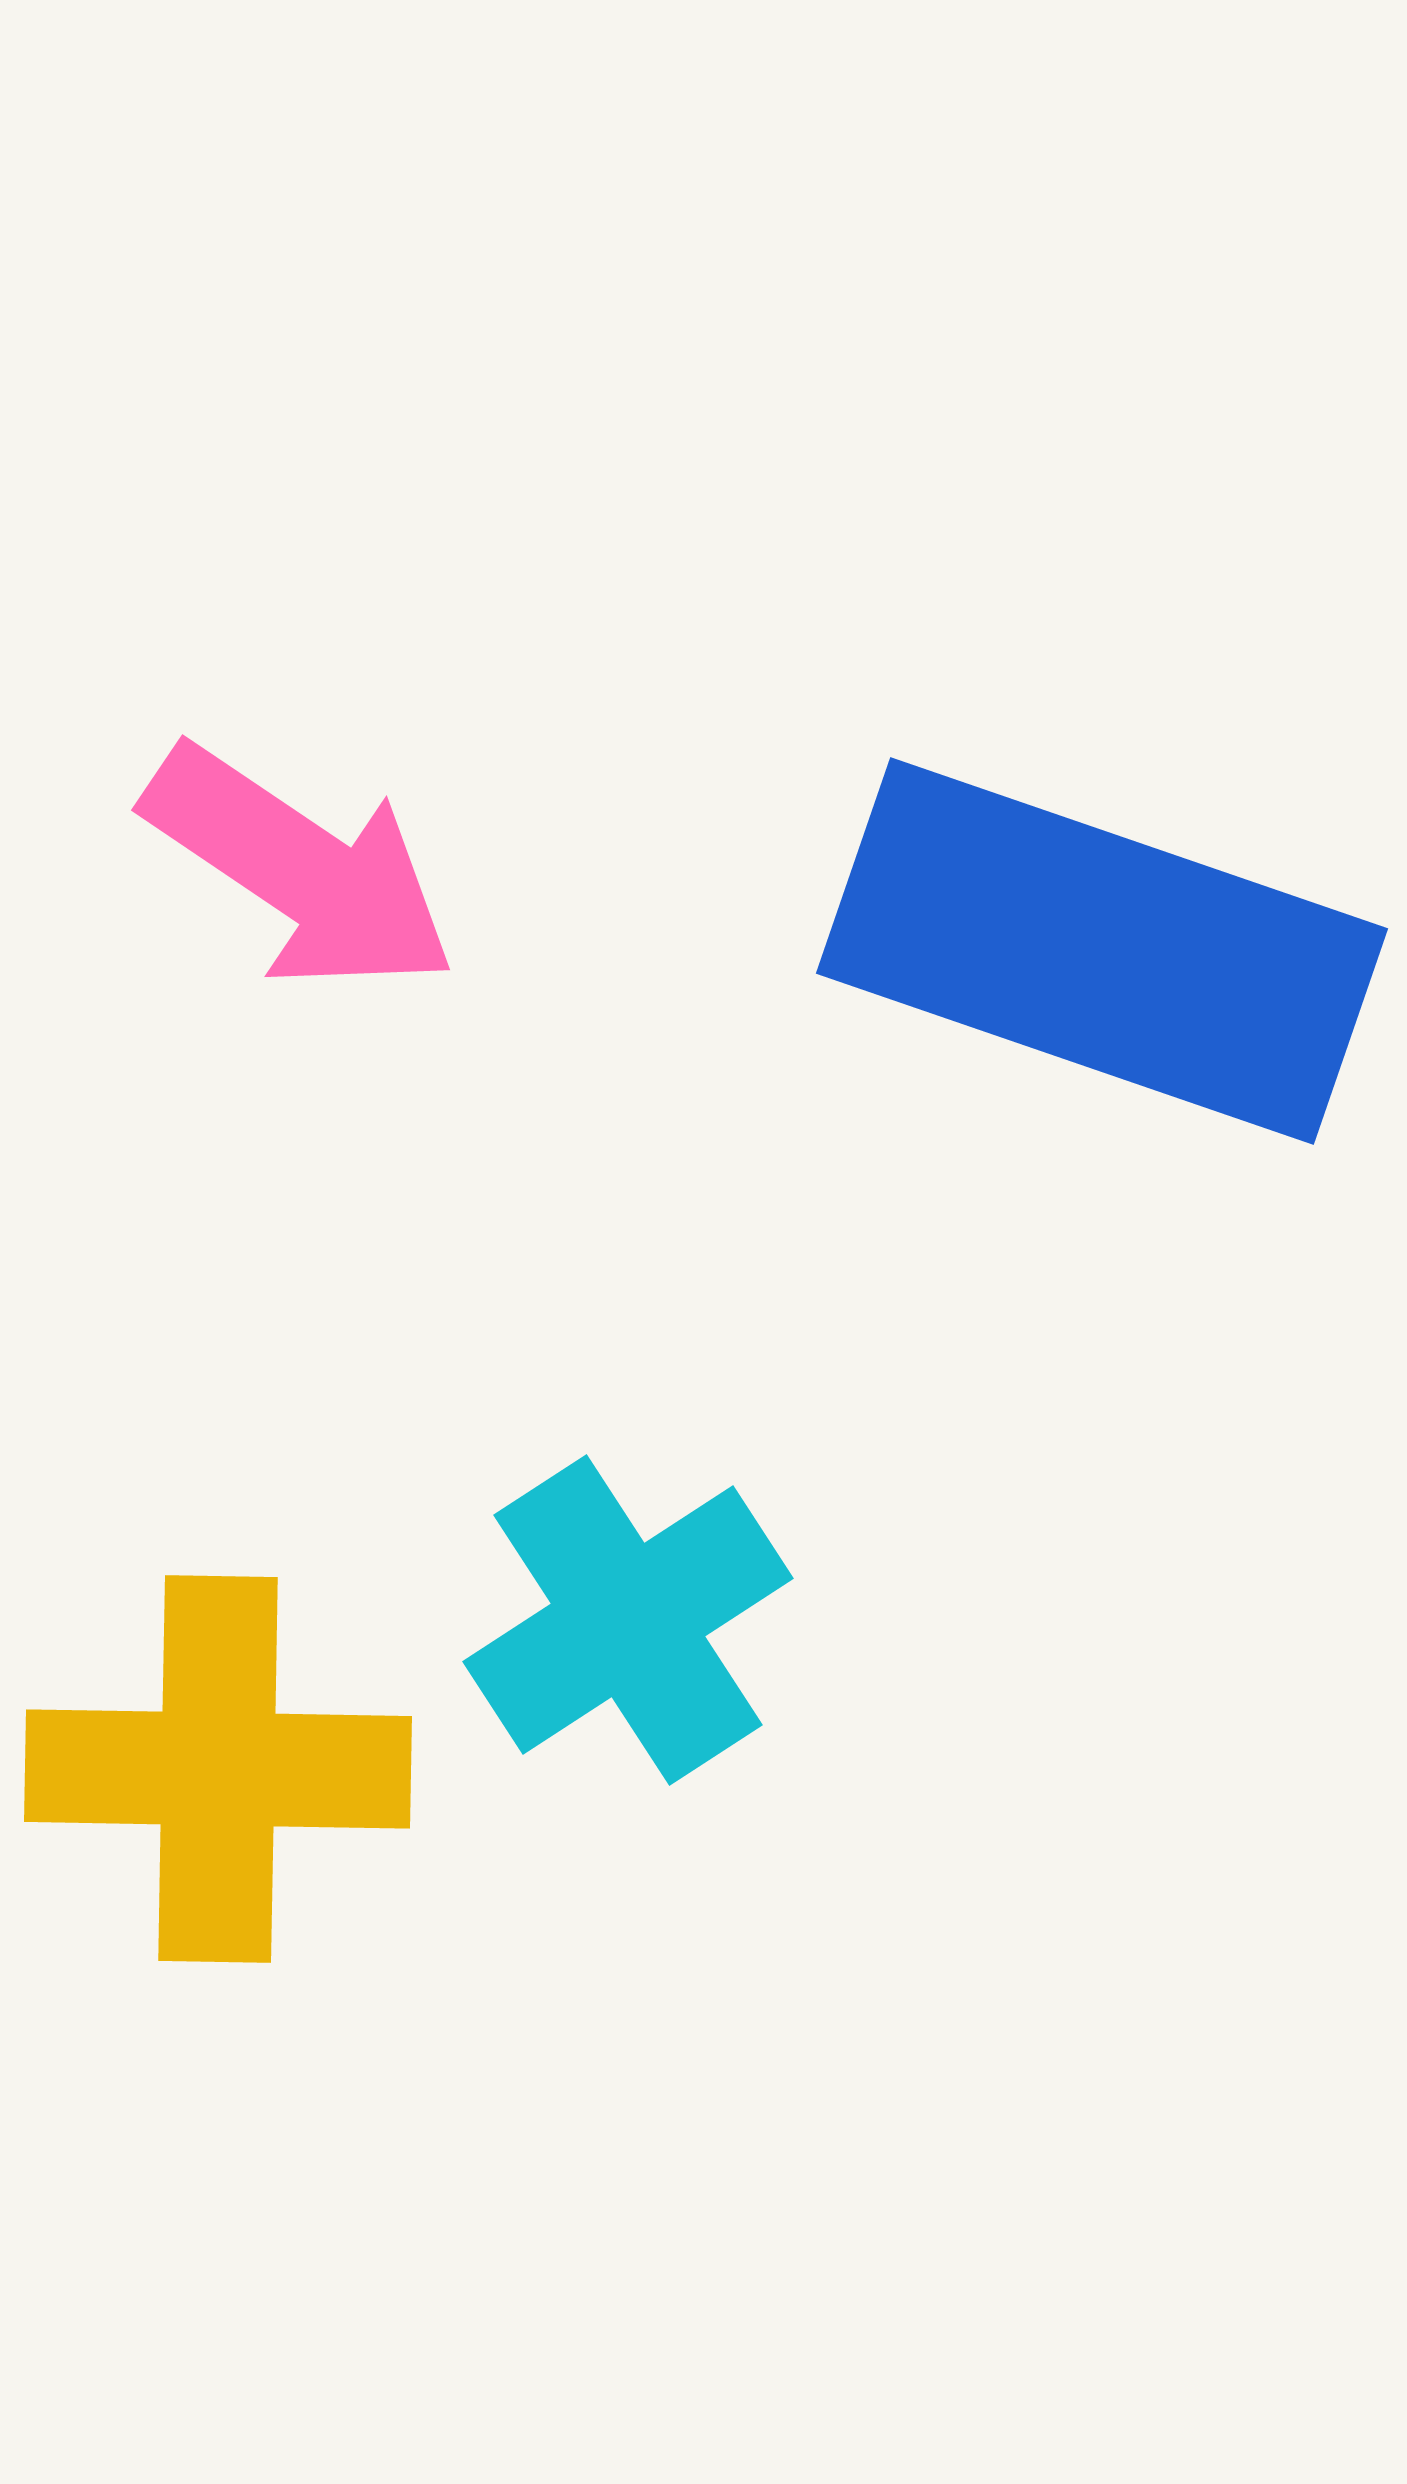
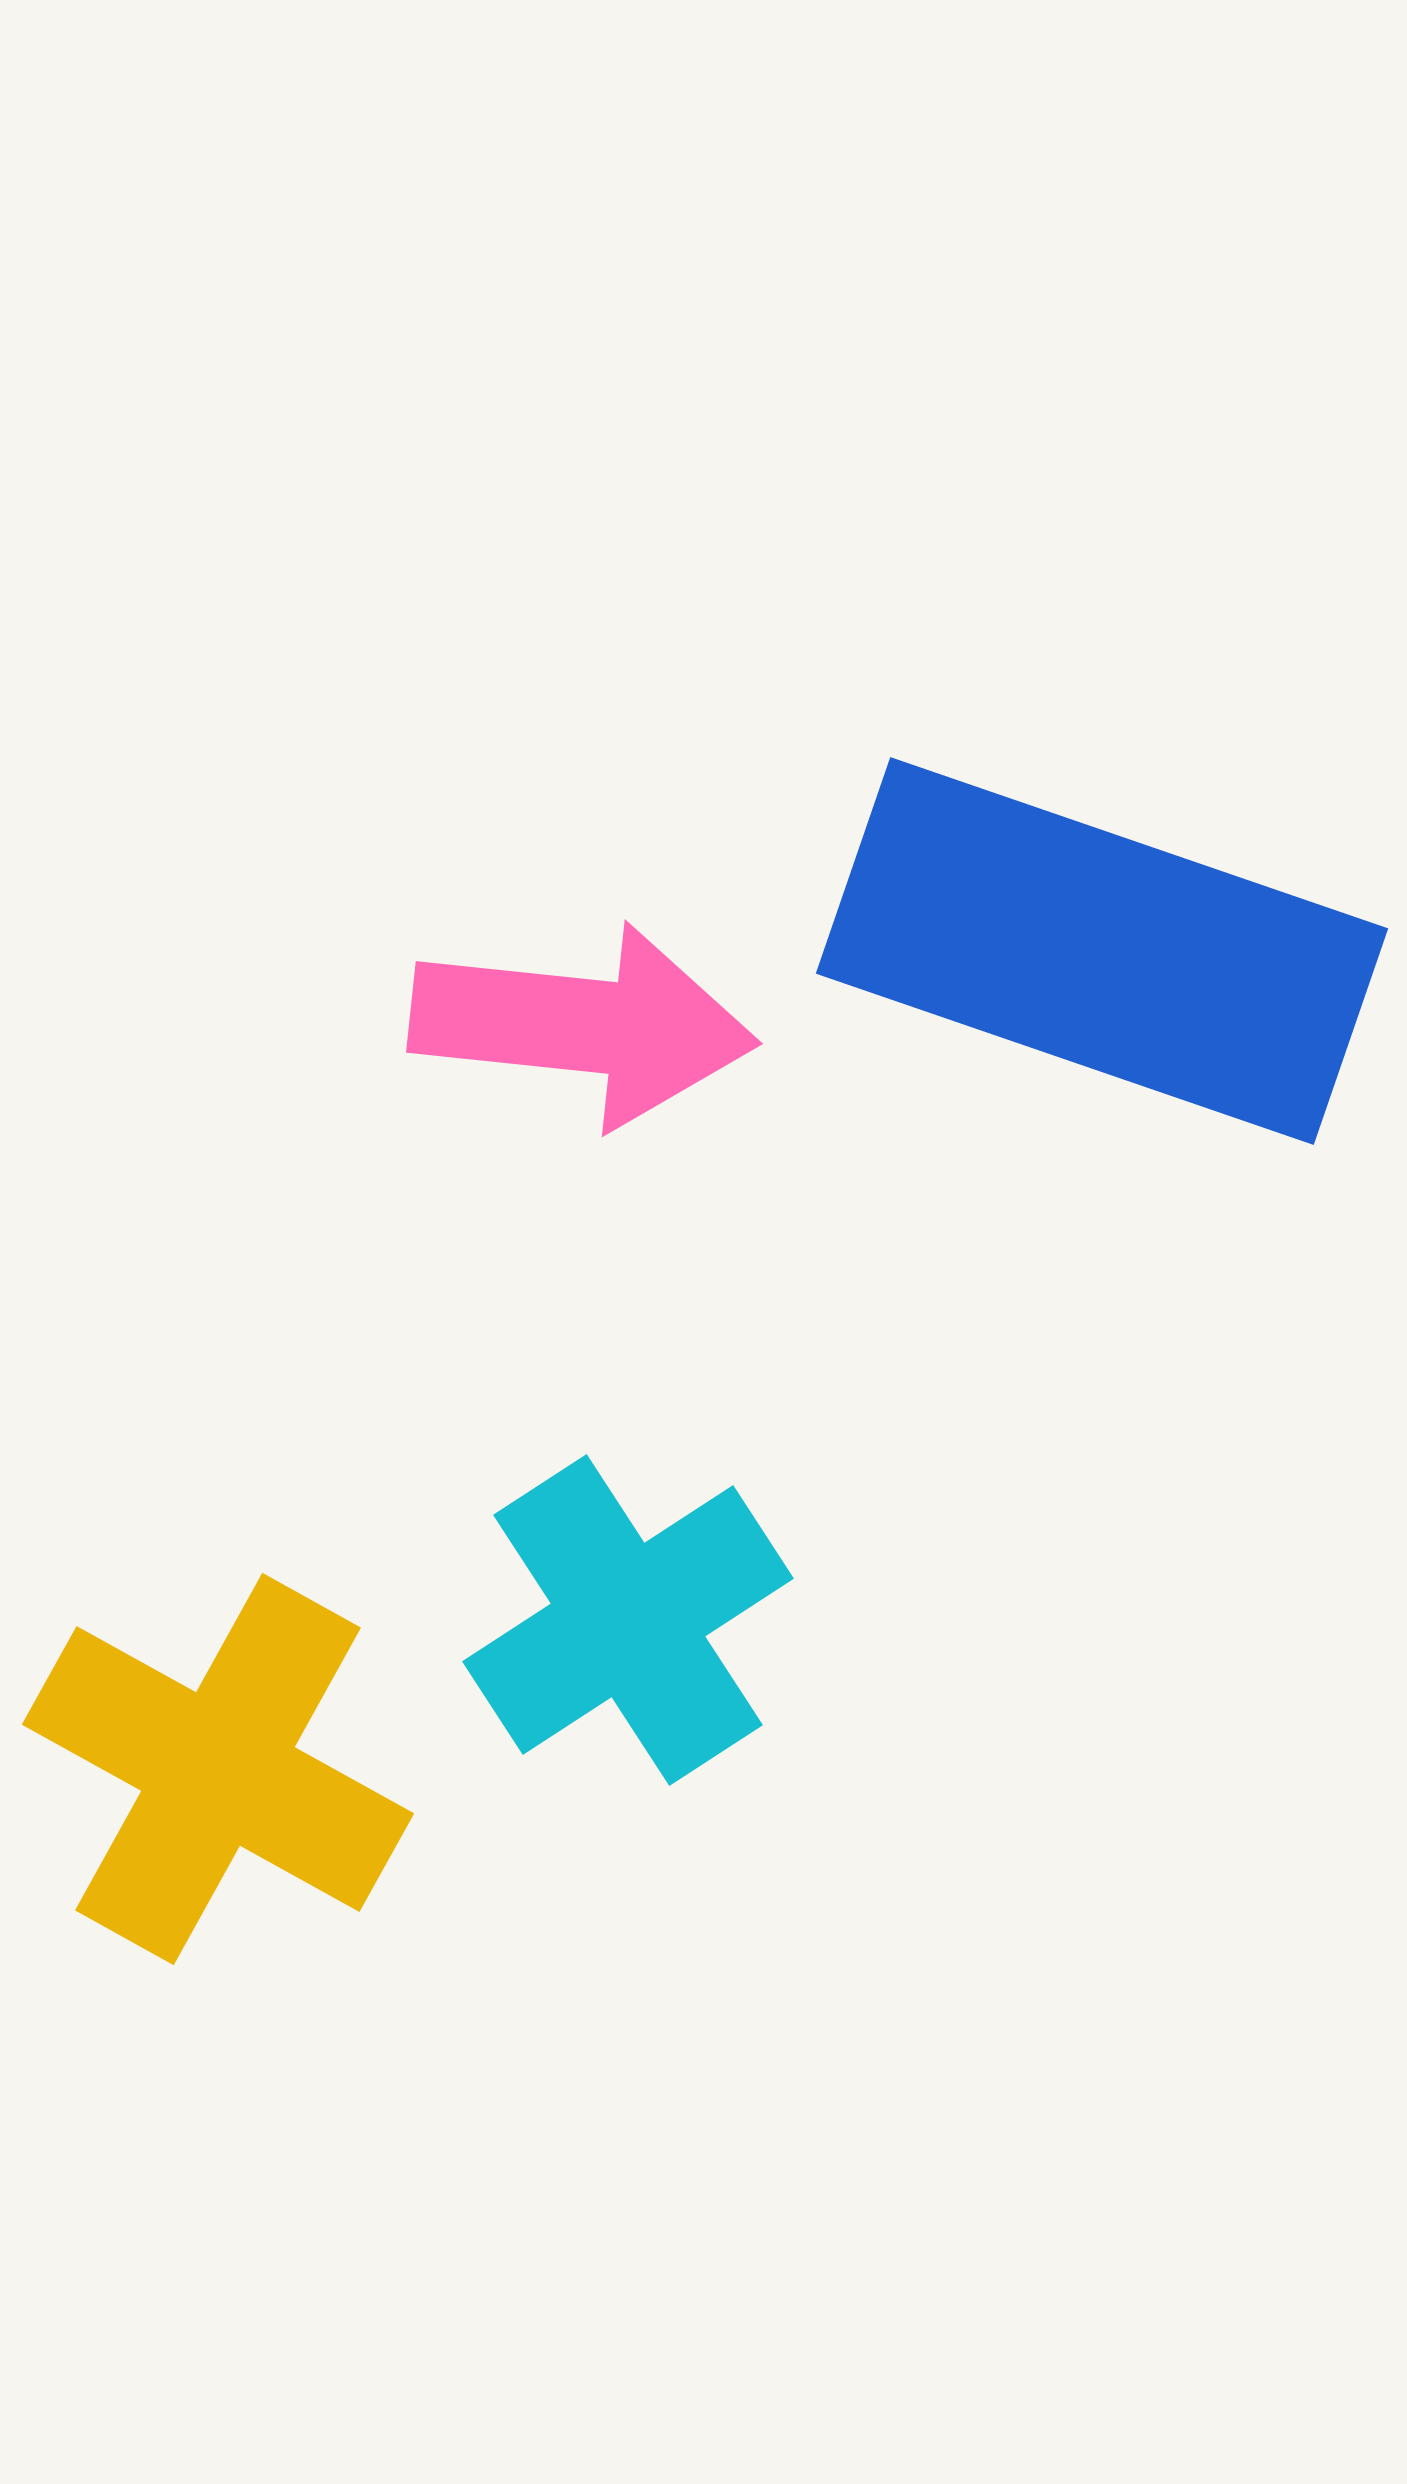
pink arrow: moved 283 px right, 156 px down; rotated 28 degrees counterclockwise
yellow cross: rotated 28 degrees clockwise
